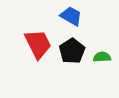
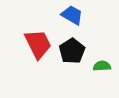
blue trapezoid: moved 1 px right, 1 px up
green semicircle: moved 9 px down
